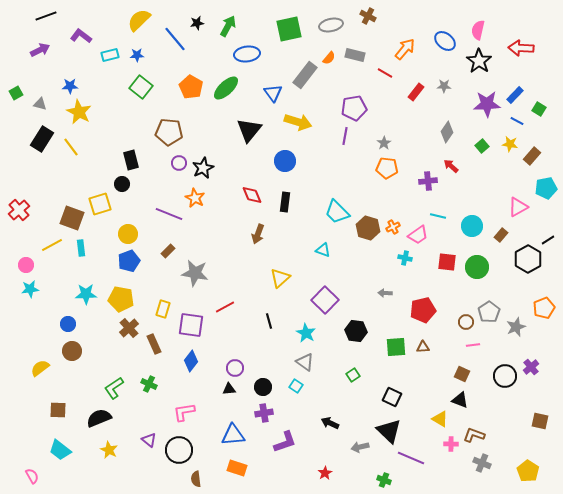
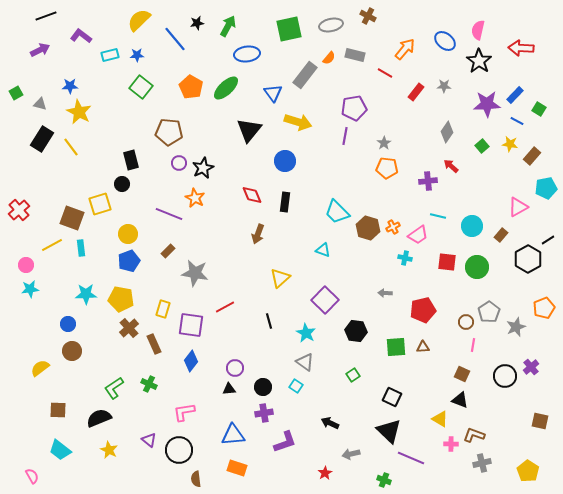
pink line at (473, 345): rotated 72 degrees counterclockwise
gray arrow at (360, 447): moved 9 px left, 7 px down
gray cross at (482, 463): rotated 36 degrees counterclockwise
